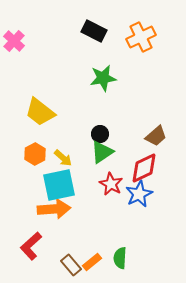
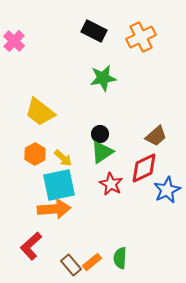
blue star: moved 28 px right, 4 px up
